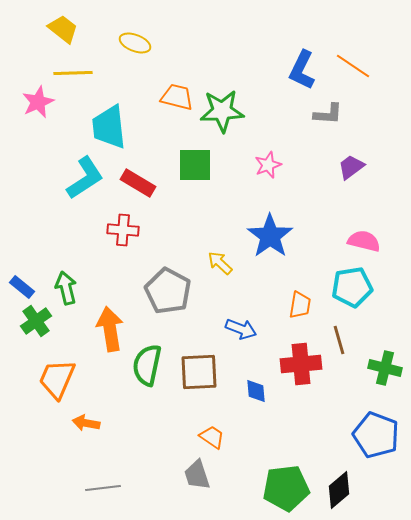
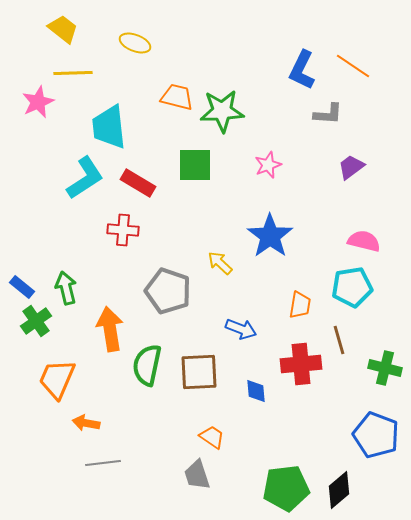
gray pentagon at (168, 291): rotated 9 degrees counterclockwise
gray line at (103, 488): moved 25 px up
